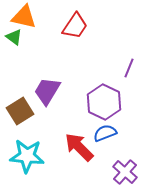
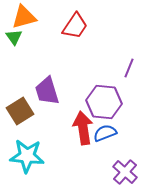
orange triangle: rotated 28 degrees counterclockwise
green triangle: rotated 18 degrees clockwise
purple trapezoid: rotated 48 degrees counterclockwise
purple hexagon: rotated 20 degrees counterclockwise
red arrow: moved 4 px right, 19 px up; rotated 36 degrees clockwise
